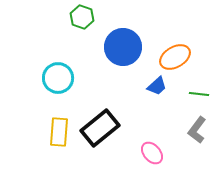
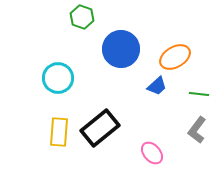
blue circle: moved 2 px left, 2 px down
